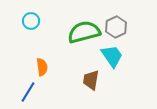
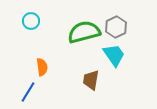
cyan trapezoid: moved 2 px right, 1 px up
